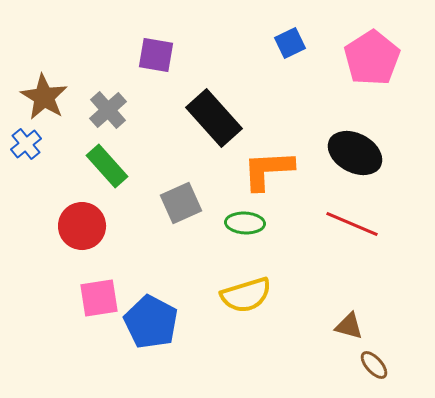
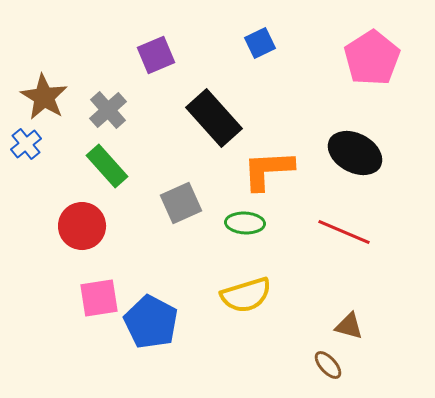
blue square: moved 30 px left
purple square: rotated 33 degrees counterclockwise
red line: moved 8 px left, 8 px down
brown ellipse: moved 46 px left
